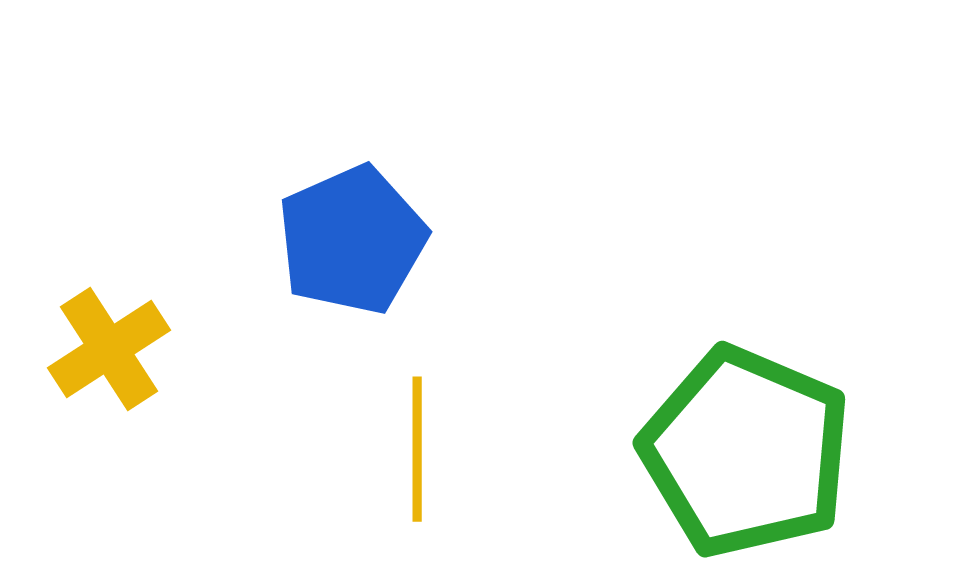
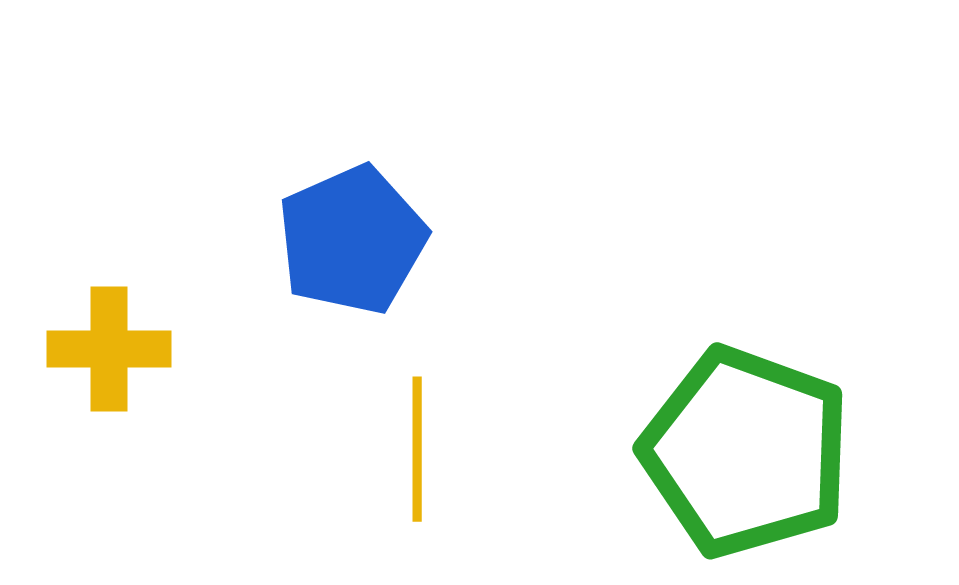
yellow cross: rotated 33 degrees clockwise
green pentagon: rotated 3 degrees counterclockwise
